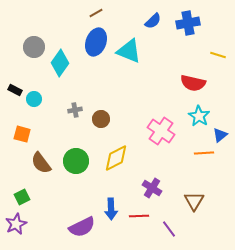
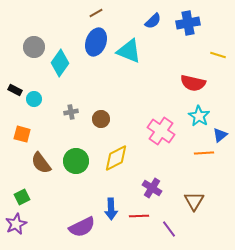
gray cross: moved 4 px left, 2 px down
